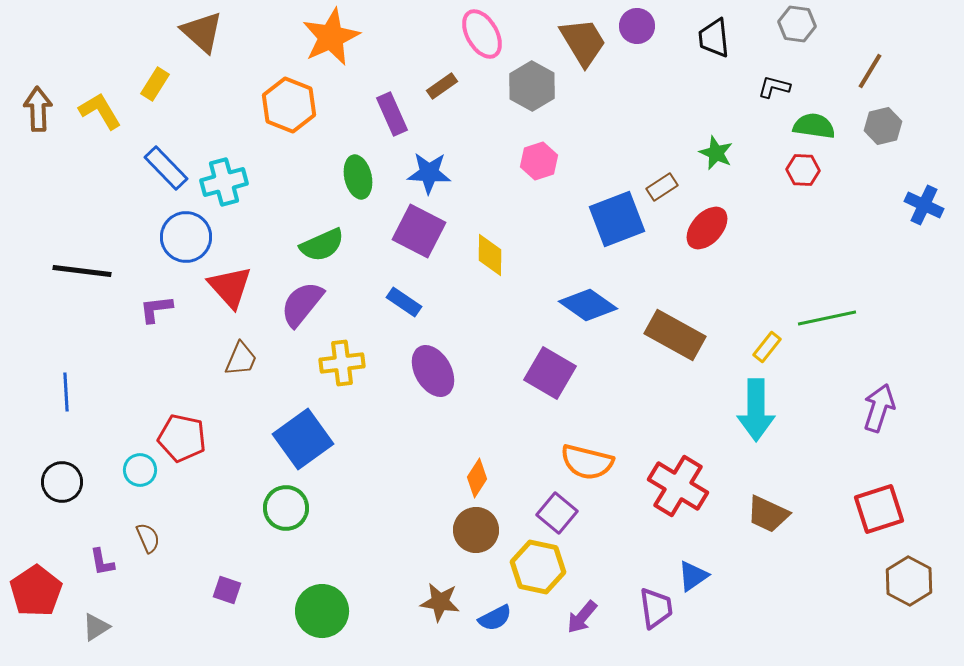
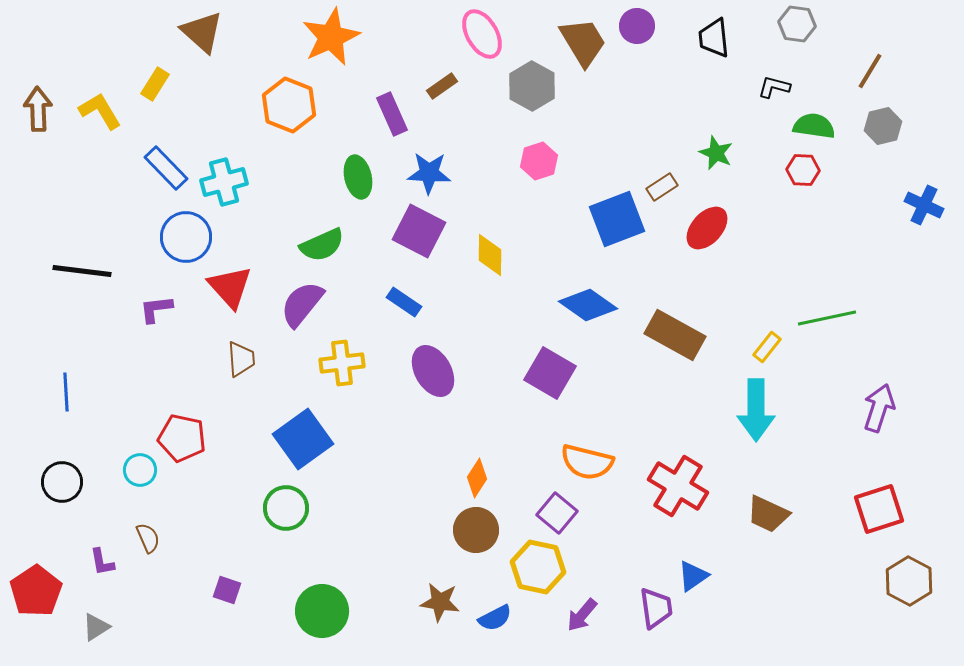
brown trapezoid at (241, 359): rotated 27 degrees counterclockwise
purple arrow at (582, 617): moved 2 px up
